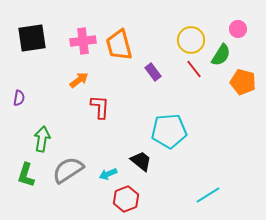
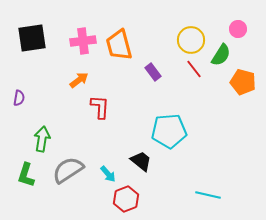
cyan arrow: rotated 108 degrees counterclockwise
cyan line: rotated 45 degrees clockwise
